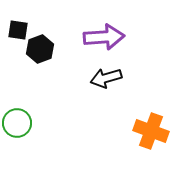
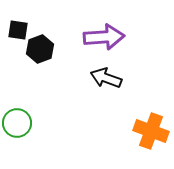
black arrow: rotated 36 degrees clockwise
